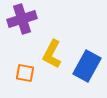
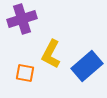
yellow L-shape: moved 1 px left
blue rectangle: rotated 20 degrees clockwise
